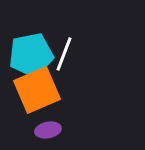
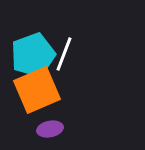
cyan pentagon: moved 2 px right; rotated 9 degrees counterclockwise
purple ellipse: moved 2 px right, 1 px up
